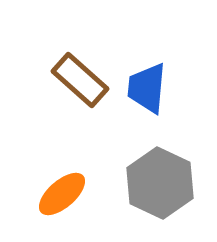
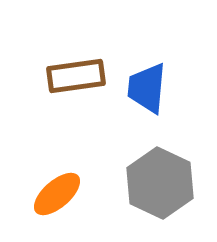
brown rectangle: moved 4 px left, 4 px up; rotated 50 degrees counterclockwise
orange ellipse: moved 5 px left
